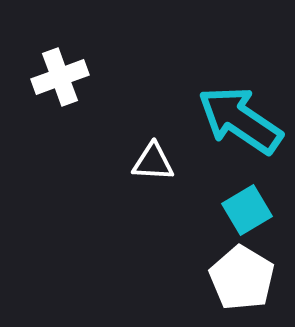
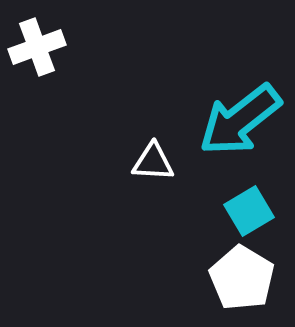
white cross: moved 23 px left, 30 px up
cyan arrow: rotated 72 degrees counterclockwise
cyan square: moved 2 px right, 1 px down
